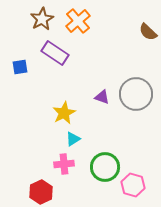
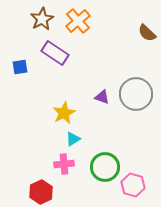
brown semicircle: moved 1 px left, 1 px down
